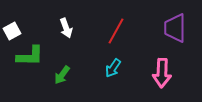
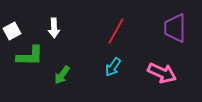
white arrow: moved 12 px left; rotated 18 degrees clockwise
cyan arrow: moved 1 px up
pink arrow: rotated 68 degrees counterclockwise
